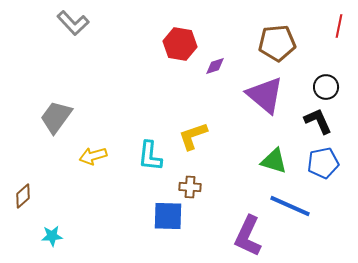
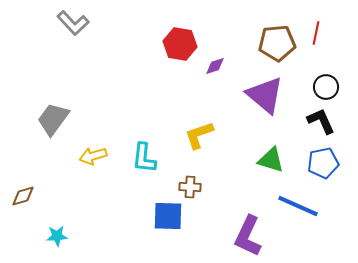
red line: moved 23 px left, 7 px down
gray trapezoid: moved 3 px left, 2 px down
black L-shape: moved 3 px right
yellow L-shape: moved 6 px right, 1 px up
cyan L-shape: moved 6 px left, 2 px down
green triangle: moved 3 px left, 1 px up
brown diamond: rotated 25 degrees clockwise
blue line: moved 8 px right
cyan star: moved 5 px right
